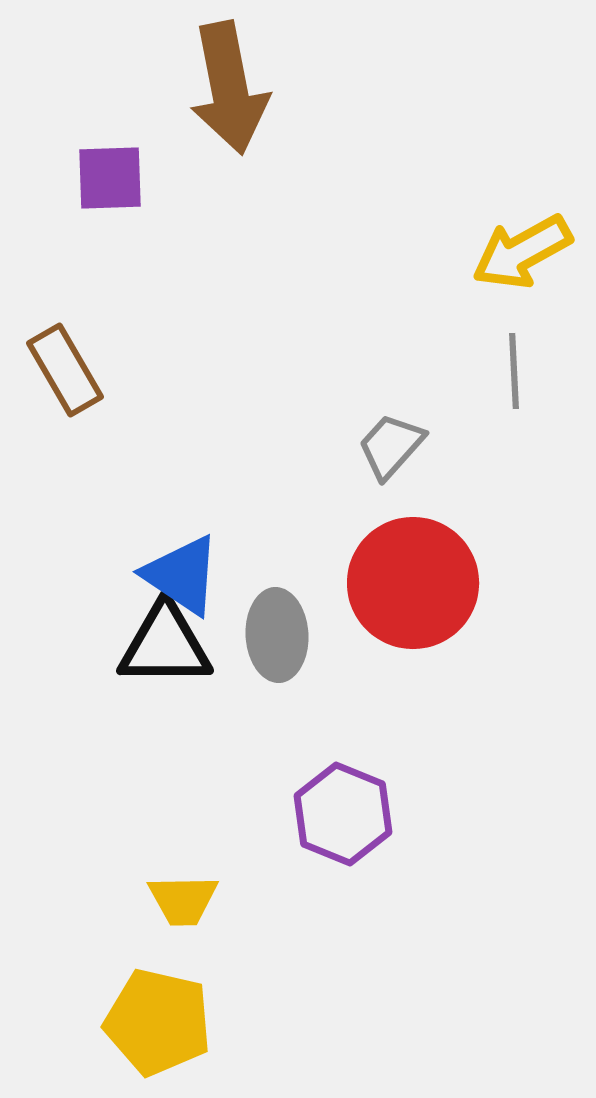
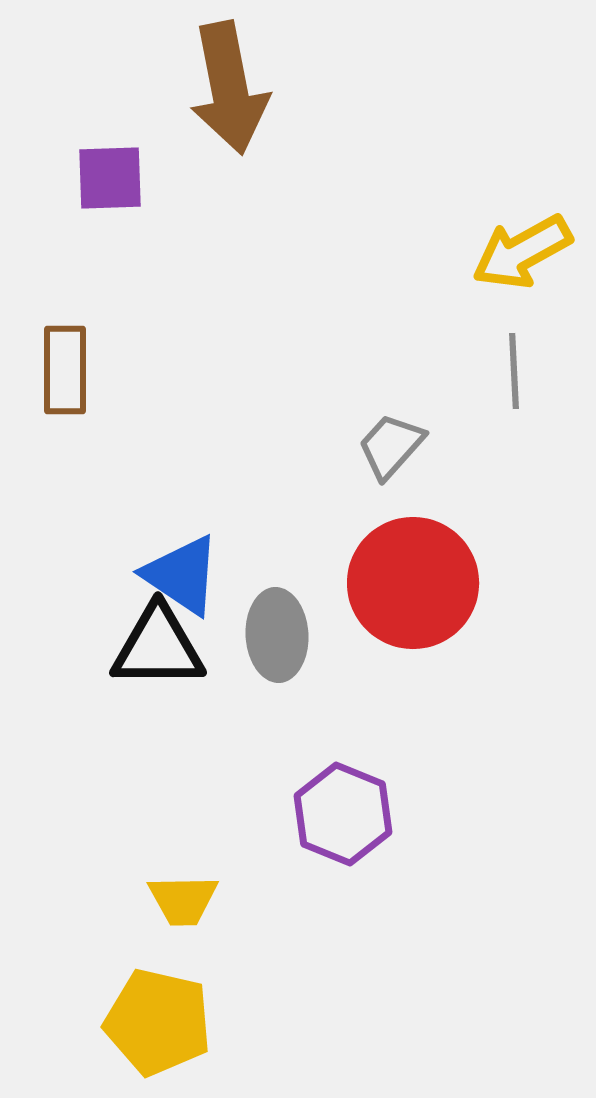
brown rectangle: rotated 30 degrees clockwise
black triangle: moved 7 px left, 2 px down
